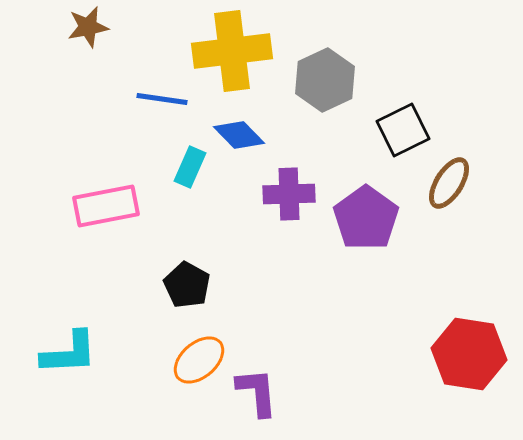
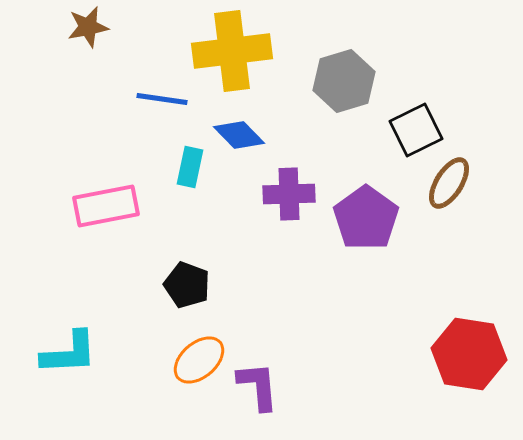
gray hexagon: moved 19 px right, 1 px down; rotated 8 degrees clockwise
black square: moved 13 px right
cyan rectangle: rotated 12 degrees counterclockwise
black pentagon: rotated 9 degrees counterclockwise
purple L-shape: moved 1 px right, 6 px up
